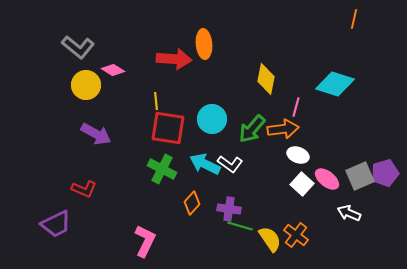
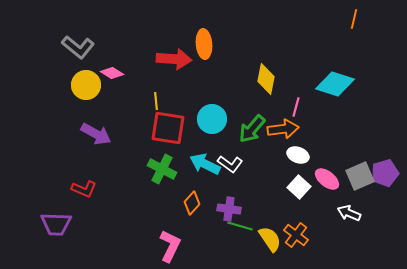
pink diamond: moved 1 px left, 3 px down
white square: moved 3 px left, 3 px down
purple trapezoid: rotated 28 degrees clockwise
pink L-shape: moved 25 px right, 5 px down
